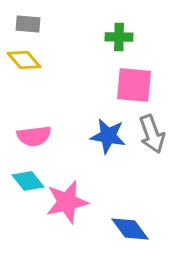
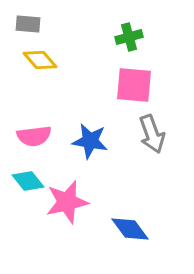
green cross: moved 10 px right; rotated 16 degrees counterclockwise
yellow diamond: moved 16 px right
blue star: moved 18 px left, 5 px down
